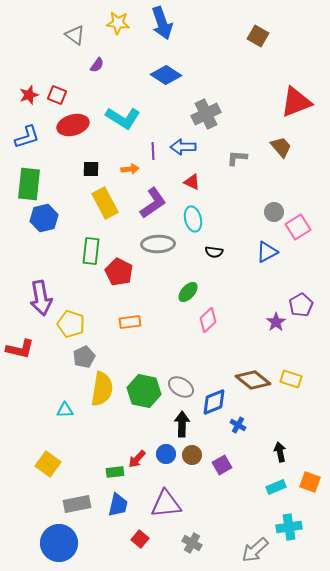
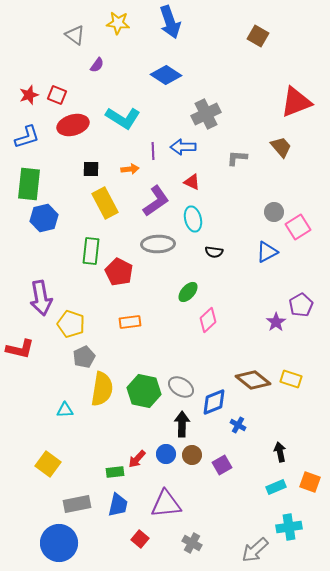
blue arrow at (162, 23): moved 8 px right, 1 px up
purple L-shape at (153, 203): moved 3 px right, 2 px up
